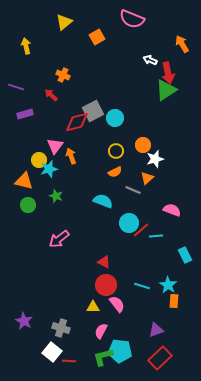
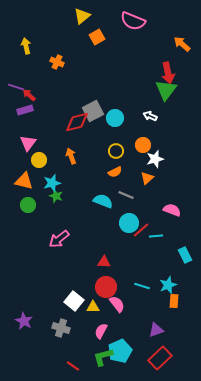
pink semicircle at (132, 19): moved 1 px right, 2 px down
yellow triangle at (64, 22): moved 18 px right, 6 px up
orange arrow at (182, 44): rotated 18 degrees counterclockwise
white arrow at (150, 60): moved 56 px down
orange cross at (63, 75): moved 6 px left, 13 px up
green triangle at (166, 90): rotated 20 degrees counterclockwise
red arrow at (51, 95): moved 22 px left
purple rectangle at (25, 114): moved 4 px up
pink triangle at (55, 146): moved 27 px left, 3 px up
cyan star at (49, 169): moved 3 px right, 14 px down
gray line at (133, 190): moved 7 px left, 5 px down
red triangle at (104, 262): rotated 24 degrees counterclockwise
red circle at (106, 285): moved 2 px down
cyan star at (168, 285): rotated 18 degrees clockwise
cyan pentagon at (120, 351): rotated 30 degrees counterclockwise
white square at (52, 352): moved 22 px right, 51 px up
red line at (69, 361): moved 4 px right, 5 px down; rotated 32 degrees clockwise
